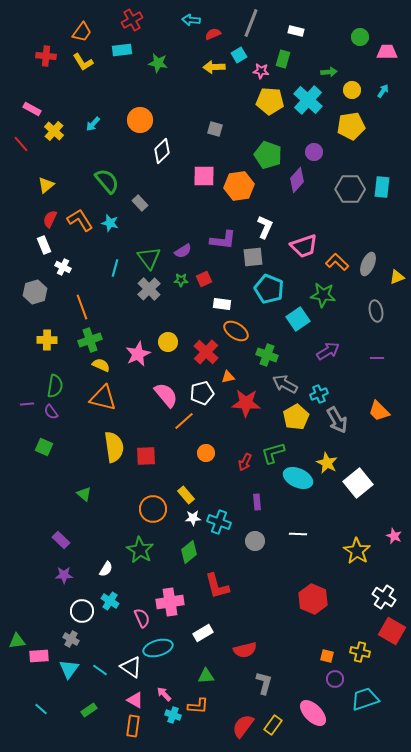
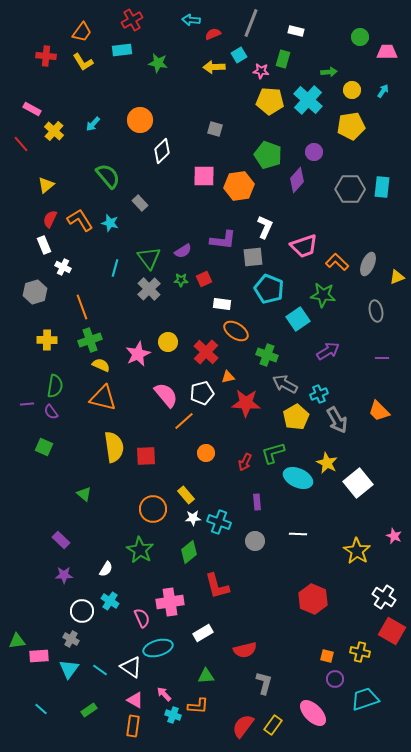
green semicircle at (107, 181): moved 1 px right, 5 px up
purple line at (377, 358): moved 5 px right
